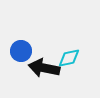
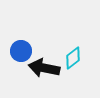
cyan diamond: moved 4 px right; rotated 25 degrees counterclockwise
